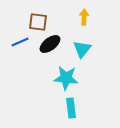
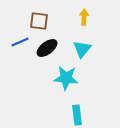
brown square: moved 1 px right, 1 px up
black ellipse: moved 3 px left, 4 px down
cyan rectangle: moved 6 px right, 7 px down
